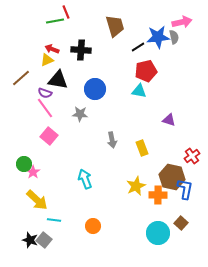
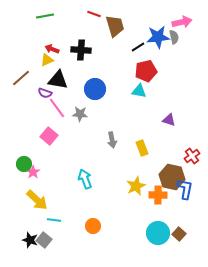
red line: moved 28 px right, 2 px down; rotated 48 degrees counterclockwise
green line: moved 10 px left, 5 px up
pink line: moved 12 px right
brown square: moved 2 px left, 11 px down
